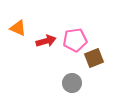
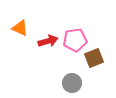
orange triangle: moved 2 px right
red arrow: moved 2 px right
